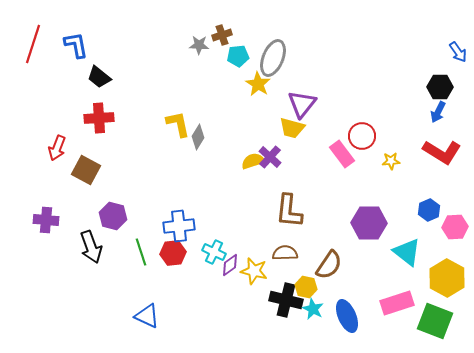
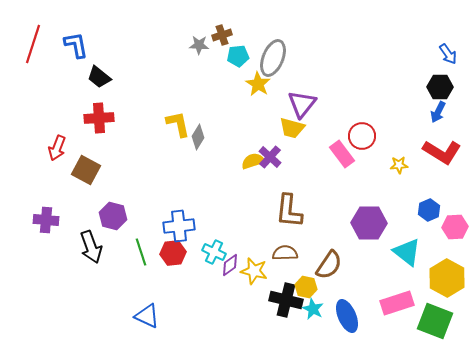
blue arrow at (458, 52): moved 10 px left, 2 px down
yellow star at (391, 161): moved 8 px right, 4 px down
